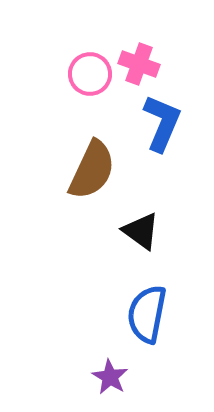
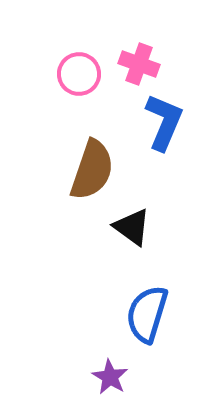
pink circle: moved 11 px left
blue L-shape: moved 2 px right, 1 px up
brown semicircle: rotated 6 degrees counterclockwise
black triangle: moved 9 px left, 4 px up
blue semicircle: rotated 6 degrees clockwise
